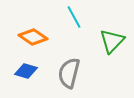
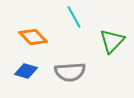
orange diamond: rotated 12 degrees clockwise
gray semicircle: moved 1 px right, 1 px up; rotated 108 degrees counterclockwise
